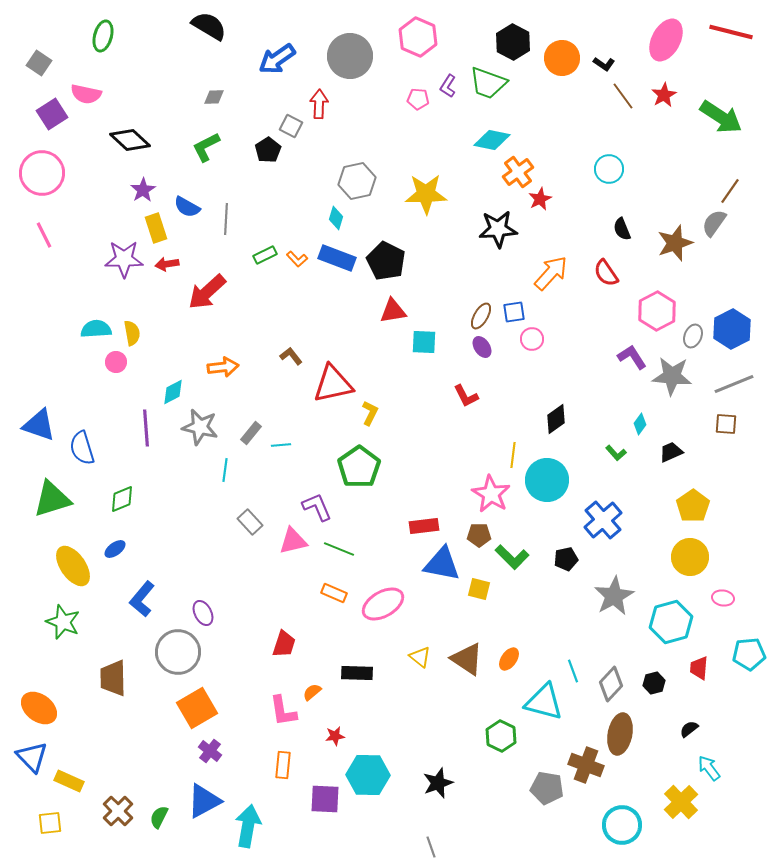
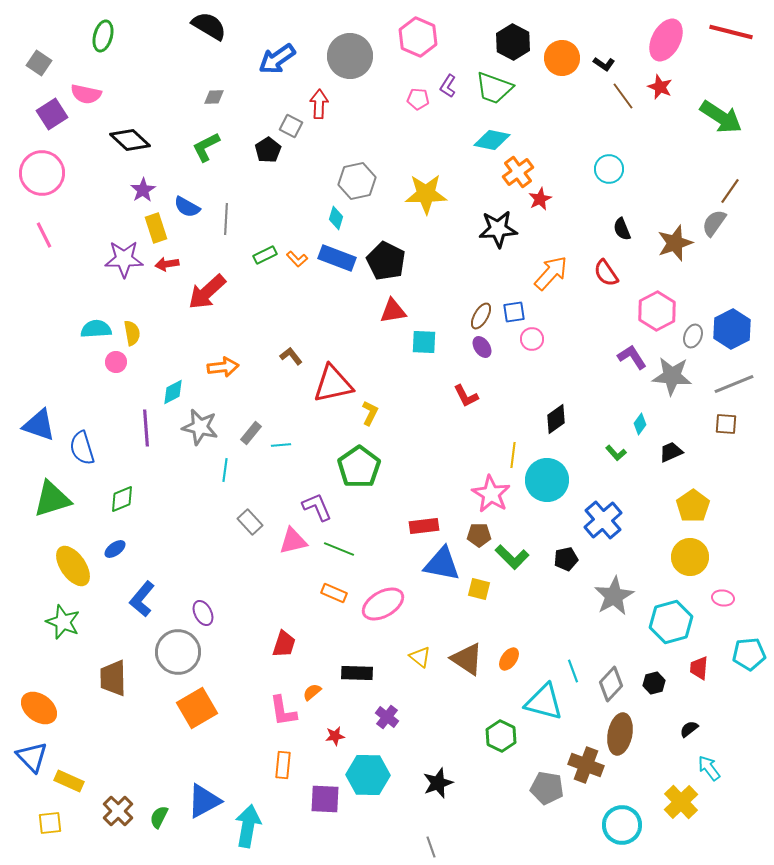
green trapezoid at (488, 83): moved 6 px right, 5 px down
red star at (664, 95): moved 4 px left, 8 px up; rotated 20 degrees counterclockwise
purple cross at (210, 751): moved 177 px right, 34 px up
